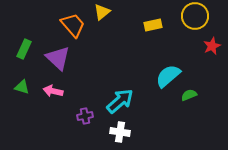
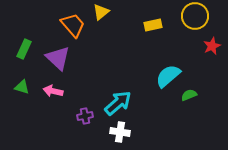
yellow triangle: moved 1 px left
cyan arrow: moved 2 px left, 2 px down
